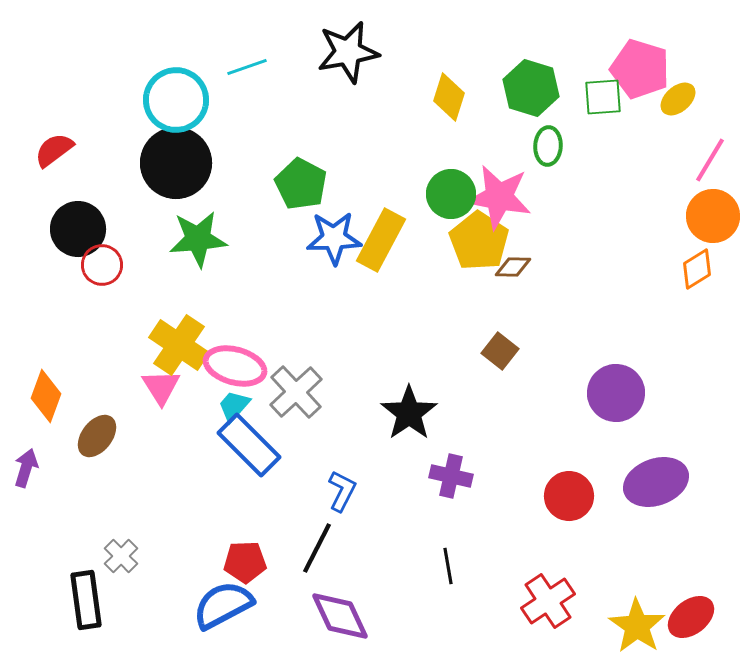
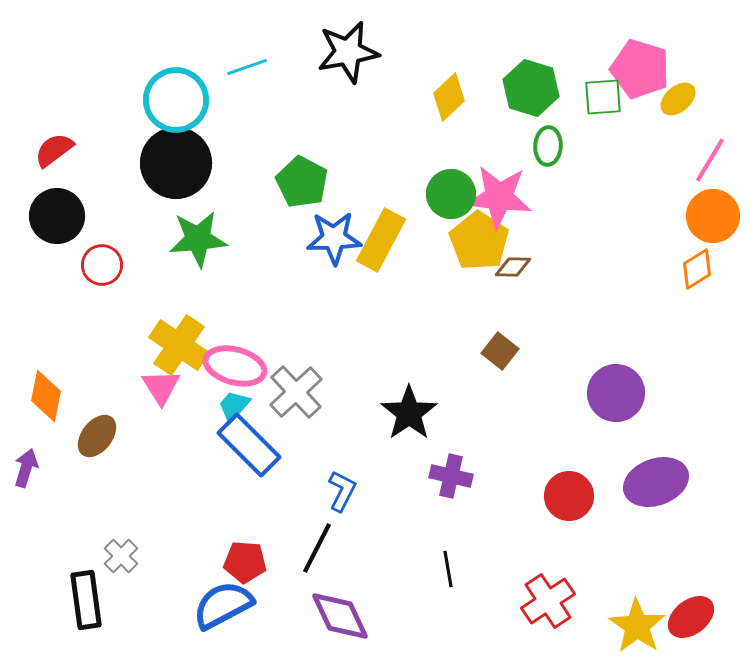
yellow diamond at (449, 97): rotated 30 degrees clockwise
green pentagon at (301, 184): moved 1 px right, 2 px up
pink star at (499, 197): rotated 4 degrees counterclockwise
black circle at (78, 229): moved 21 px left, 13 px up
orange diamond at (46, 396): rotated 9 degrees counterclockwise
red pentagon at (245, 562): rotated 6 degrees clockwise
black line at (448, 566): moved 3 px down
